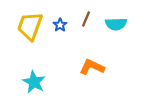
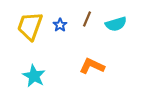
brown line: moved 1 px right
cyan semicircle: rotated 15 degrees counterclockwise
orange L-shape: moved 1 px up
cyan star: moved 6 px up
